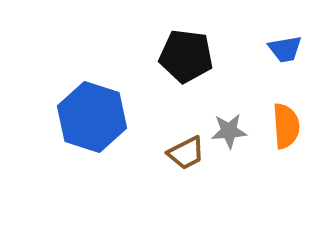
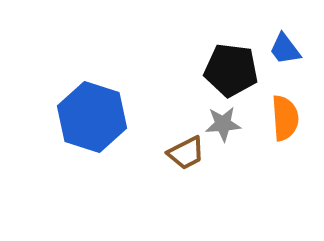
blue trapezoid: rotated 63 degrees clockwise
black pentagon: moved 45 px right, 14 px down
orange semicircle: moved 1 px left, 8 px up
gray star: moved 6 px left, 7 px up
